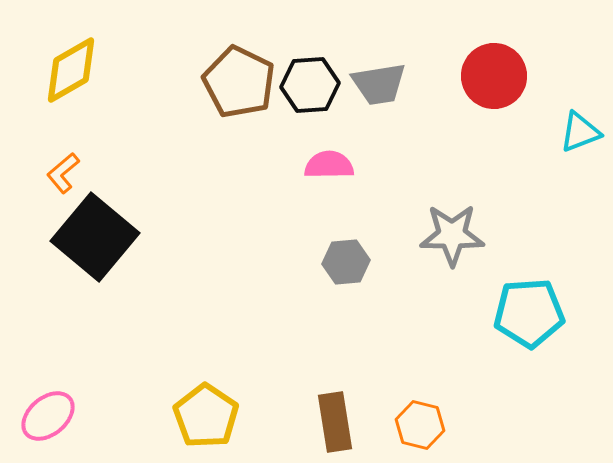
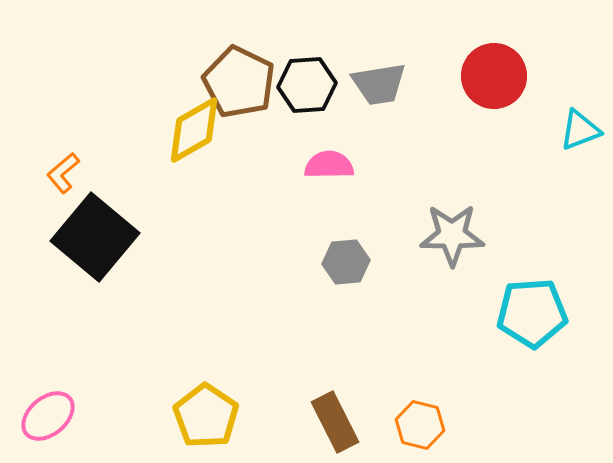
yellow diamond: moved 123 px right, 60 px down
black hexagon: moved 3 px left
cyan triangle: moved 2 px up
cyan pentagon: moved 3 px right
brown rectangle: rotated 18 degrees counterclockwise
